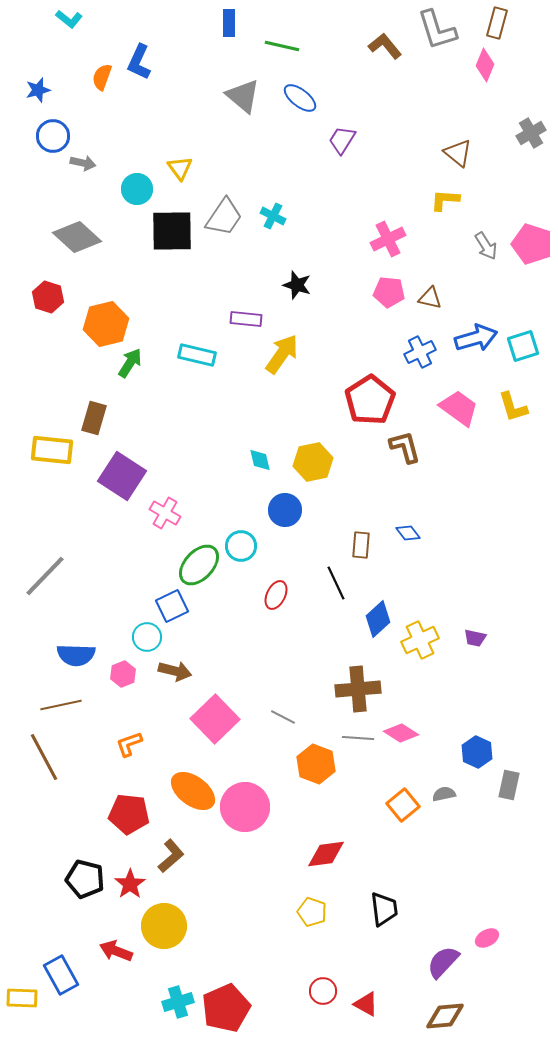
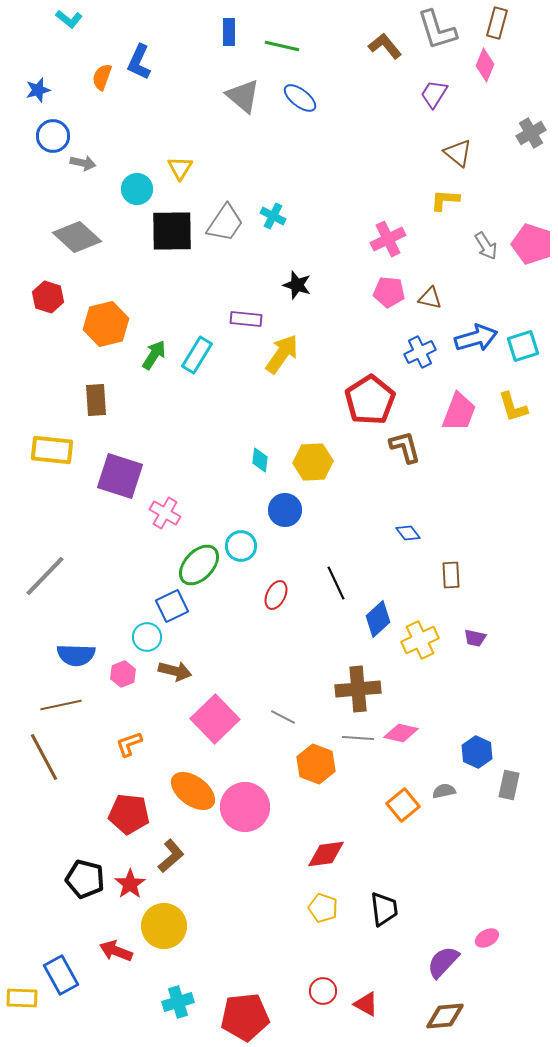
blue rectangle at (229, 23): moved 9 px down
purple trapezoid at (342, 140): moved 92 px right, 46 px up
yellow triangle at (180, 168): rotated 8 degrees clockwise
gray trapezoid at (224, 217): moved 1 px right, 6 px down
cyan rectangle at (197, 355): rotated 72 degrees counterclockwise
green arrow at (130, 363): moved 24 px right, 8 px up
pink trapezoid at (459, 408): moved 4 px down; rotated 75 degrees clockwise
brown rectangle at (94, 418): moved 2 px right, 18 px up; rotated 20 degrees counterclockwise
cyan diamond at (260, 460): rotated 20 degrees clockwise
yellow hexagon at (313, 462): rotated 9 degrees clockwise
purple square at (122, 476): moved 2 px left; rotated 15 degrees counterclockwise
brown rectangle at (361, 545): moved 90 px right, 30 px down; rotated 8 degrees counterclockwise
pink diamond at (401, 733): rotated 20 degrees counterclockwise
gray semicircle at (444, 794): moved 3 px up
yellow pentagon at (312, 912): moved 11 px right, 4 px up
red pentagon at (226, 1008): moved 19 px right, 9 px down; rotated 18 degrees clockwise
